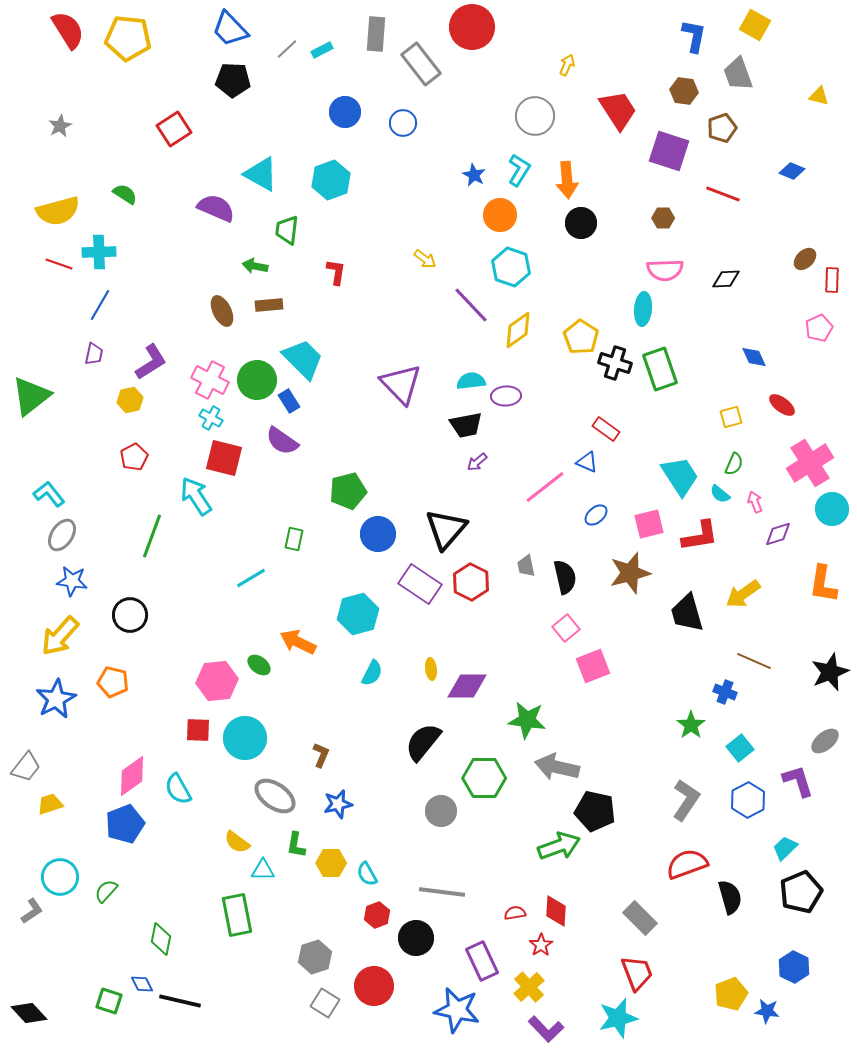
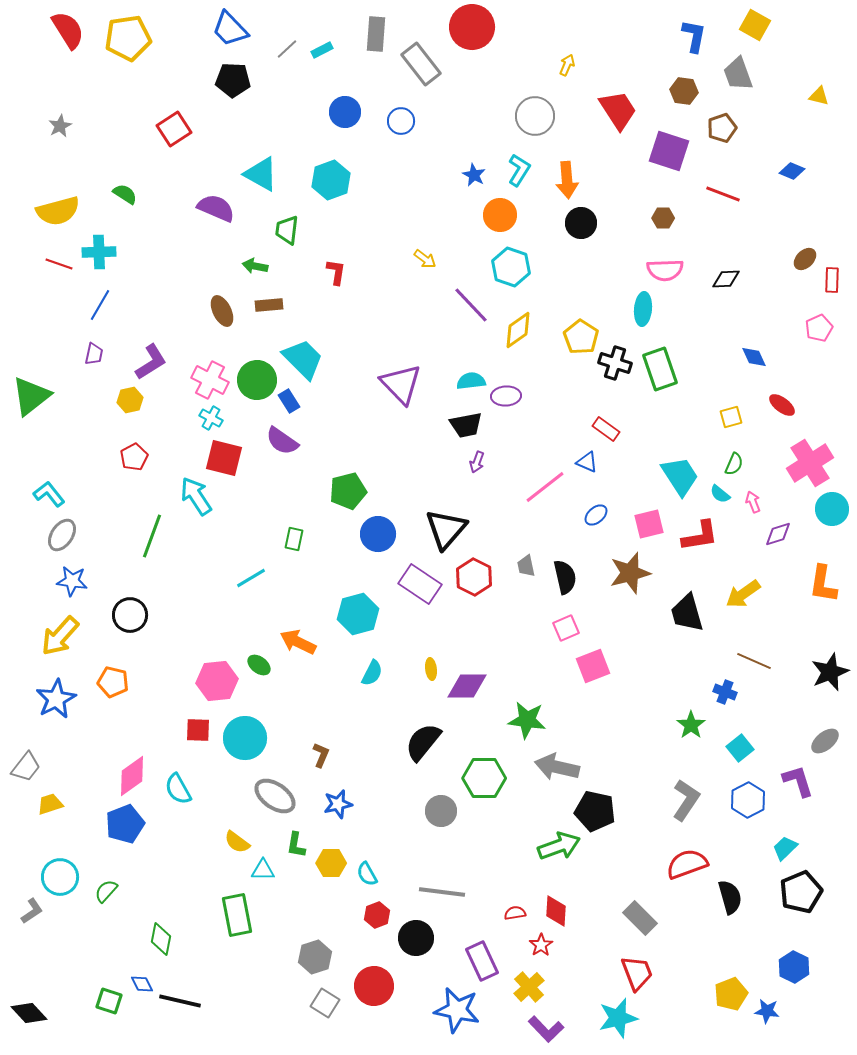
yellow pentagon at (128, 38): rotated 15 degrees counterclockwise
blue circle at (403, 123): moved 2 px left, 2 px up
purple arrow at (477, 462): rotated 30 degrees counterclockwise
pink arrow at (755, 502): moved 2 px left
red hexagon at (471, 582): moved 3 px right, 5 px up
pink square at (566, 628): rotated 16 degrees clockwise
